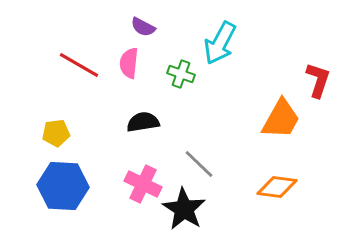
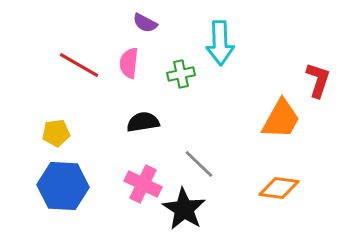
purple semicircle: moved 2 px right, 4 px up
cyan arrow: rotated 30 degrees counterclockwise
green cross: rotated 32 degrees counterclockwise
orange diamond: moved 2 px right, 1 px down
